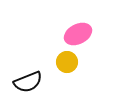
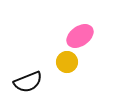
pink ellipse: moved 2 px right, 2 px down; rotated 8 degrees counterclockwise
